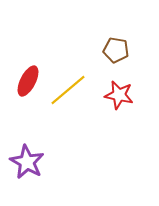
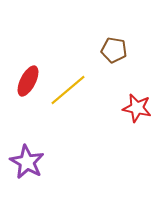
brown pentagon: moved 2 px left
red star: moved 18 px right, 13 px down
